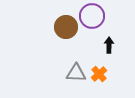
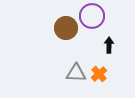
brown circle: moved 1 px down
